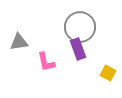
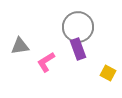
gray circle: moved 2 px left
gray triangle: moved 1 px right, 4 px down
pink L-shape: rotated 70 degrees clockwise
